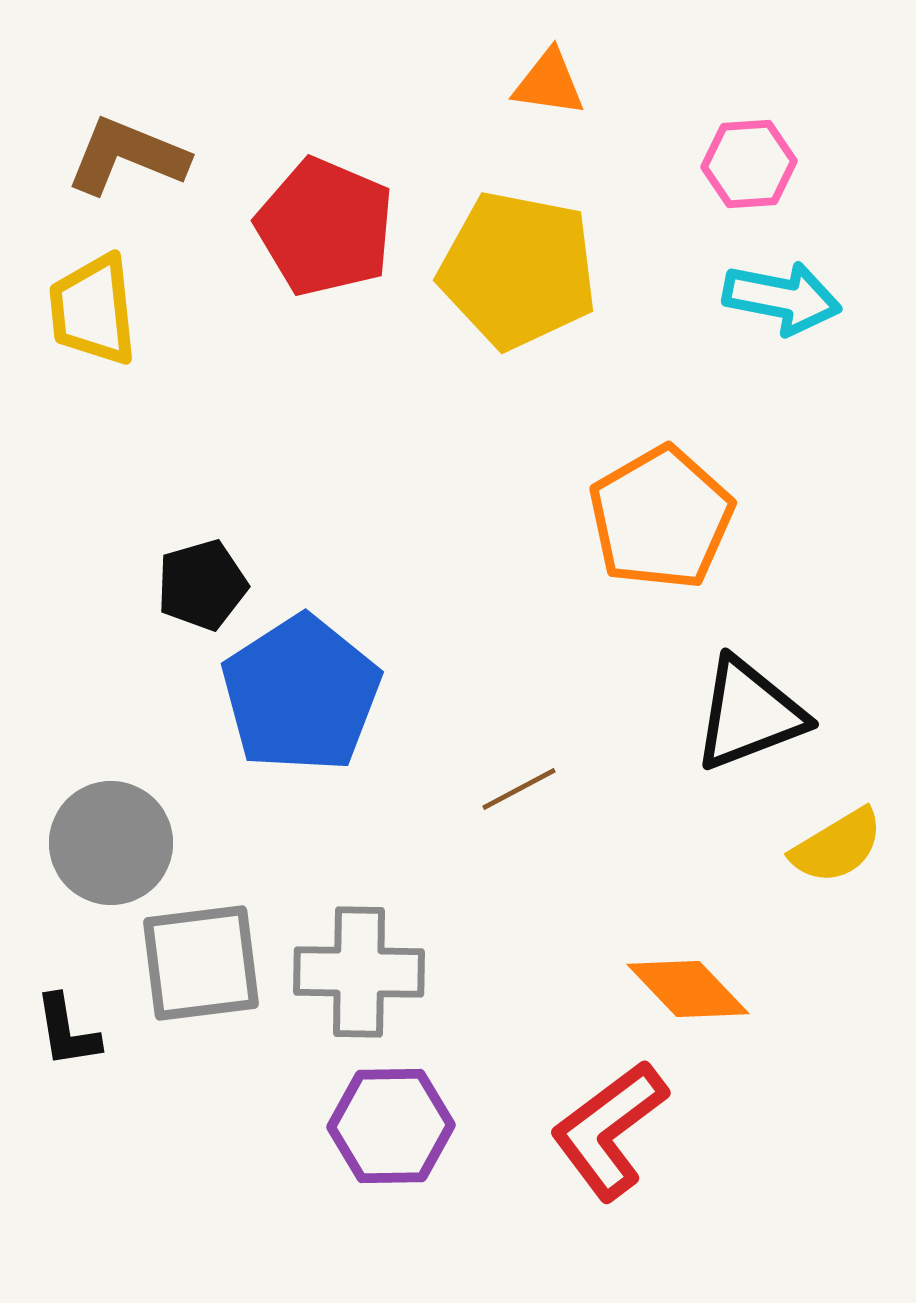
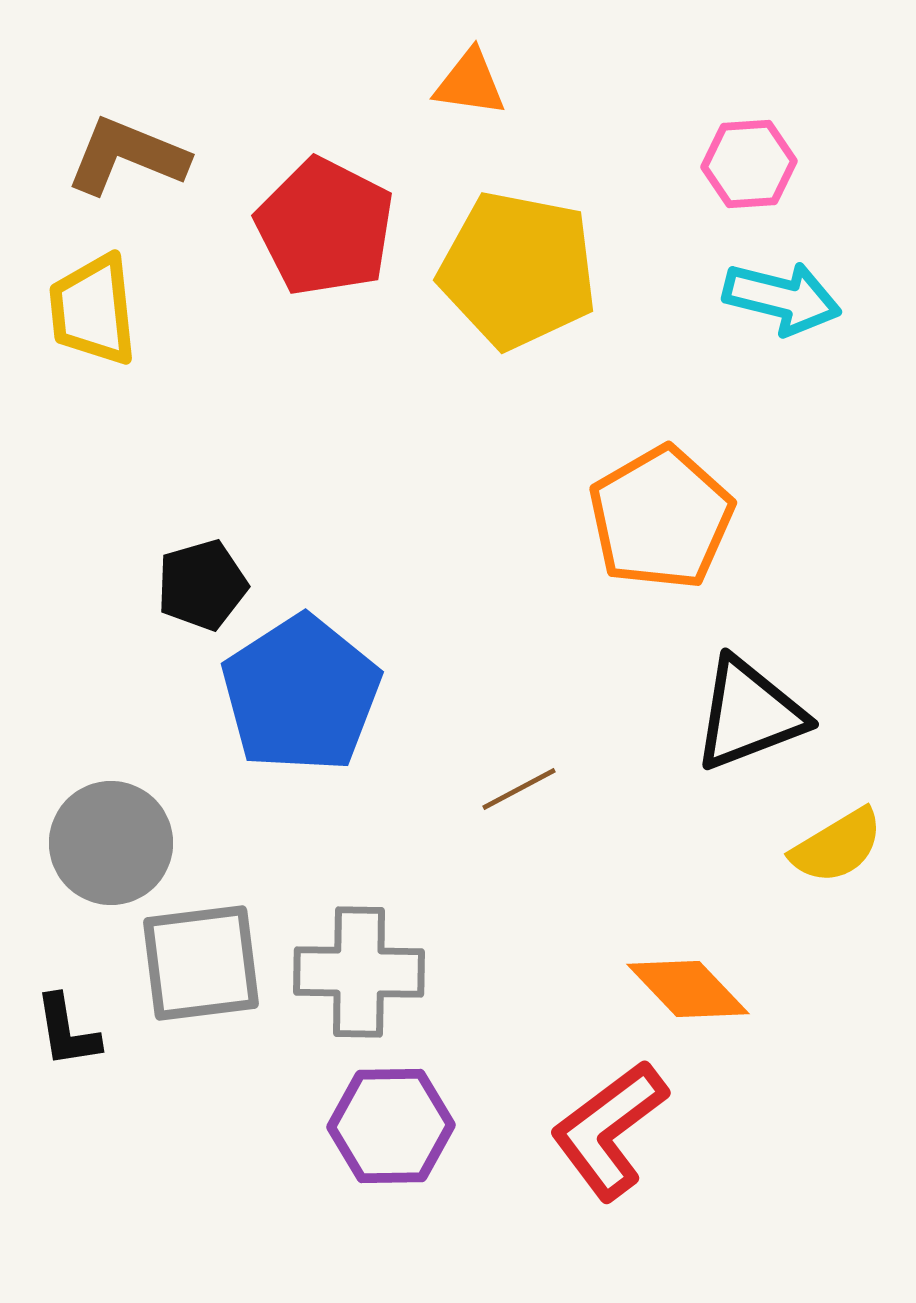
orange triangle: moved 79 px left
red pentagon: rotated 4 degrees clockwise
cyan arrow: rotated 3 degrees clockwise
